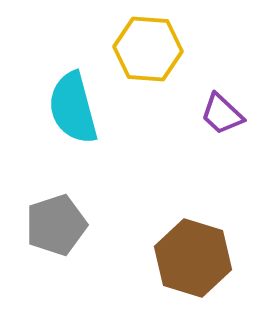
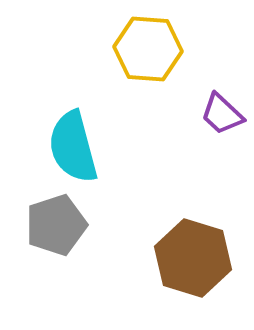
cyan semicircle: moved 39 px down
